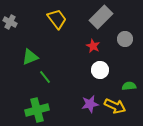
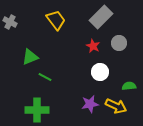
yellow trapezoid: moved 1 px left, 1 px down
gray circle: moved 6 px left, 4 px down
white circle: moved 2 px down
green line: rotated 24 degrees counterclockwise
yellow arrow: moved 1 px right
green cross: rotated 15 degrees clockwise
